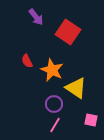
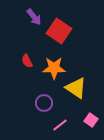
purple arrow: moved 2 px left
red square: moved 9 px left, 1 px up
orange star: moved 2 px right, 2 px up; rotated 25 degrees counterclockwise
purple circle: moved 10 px left, 1 px up
pink square: rotated 24 degrees clockwise
pink line: moved 5 px right; rotated 21 degrees clockwise
